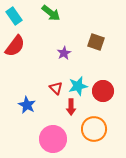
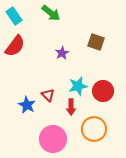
purple star: moved 2 px left
red triangle: moved 8 px left, 7 px down
